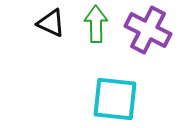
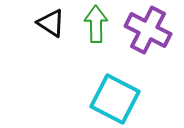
black triangle: rotated 8 degrees clockwise
cyan square: rotated 21 degrees clockwise
